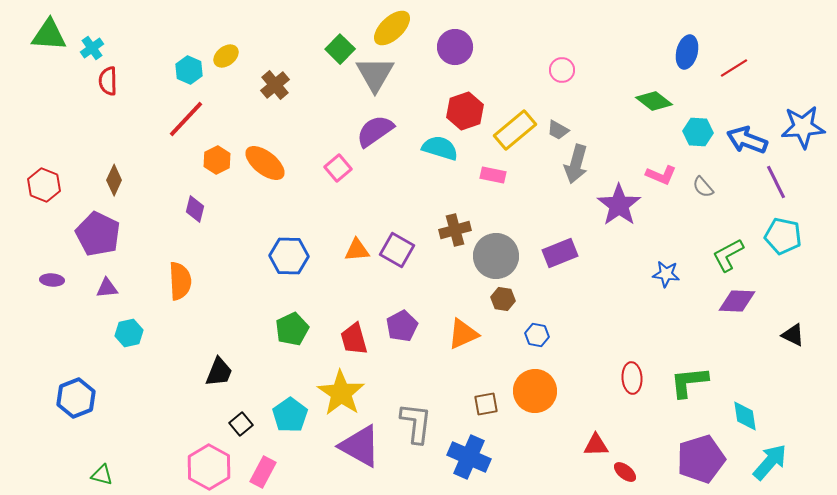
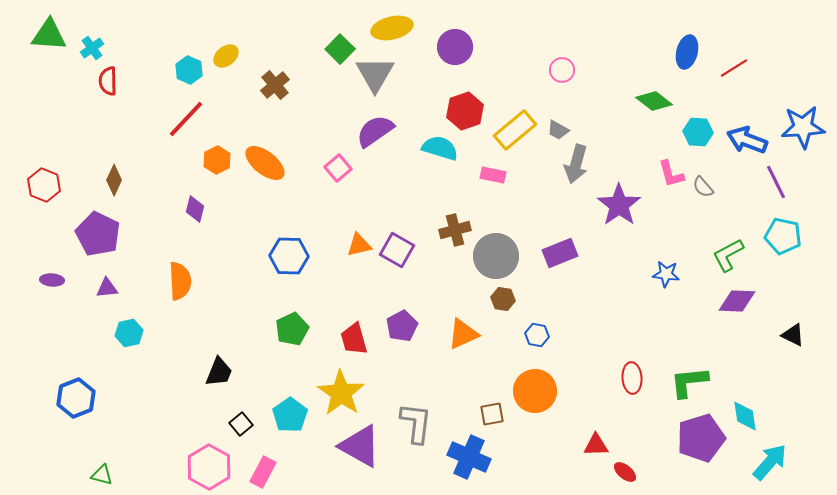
yellow ellipse at (392, 28): rotated 30 degrees clockwise
pink L-shape at (661, 175): moved 10 px right, 1 px up; rotated 52 degrees clockwise
orange triangle at (357, 250): moved 2 px right, 5 px up; rotated 8 degrees counterclockwise
brown square at (486, 404): moved 6 px right, 10 px down
purple pentagon at (701, 459): moved 21 px up
